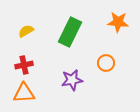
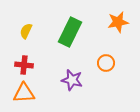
orange star: rotated 15 degrees counterclockwise
yellow semicircle: rotated 35 degrees counterclockwise
red cross: rotated 18 degrees clockwise
purple star: rotated 25 degrees clockwise
